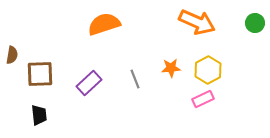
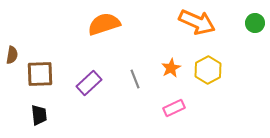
orange star: rotated 24 degrees counterclockwise
pink rectangle: moved 29 px left, 9 px down
